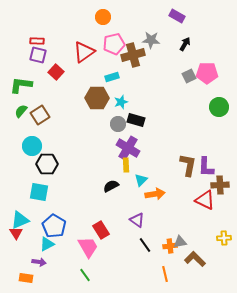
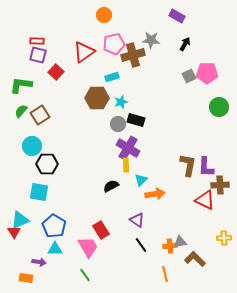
orange circle at (103, 17): moved 1 px right, 2 px up
red triangle at (16, 233): moved 2 px left, 1 px up
cyan triangle at (47, 244): moved 8 px right, 5 px down; rotated 28 degrees clockwise
black line at (145, 245): moved 4 px left
